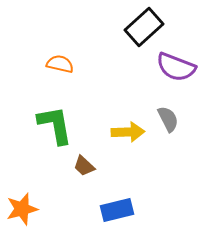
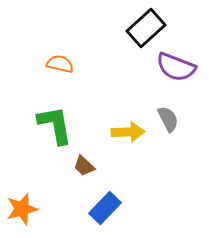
black rectangle: moved 2 px right, 1 px down
blue rectangle: moved 12 px left, 2 px up; rotated 32 degrees counterclockwise
